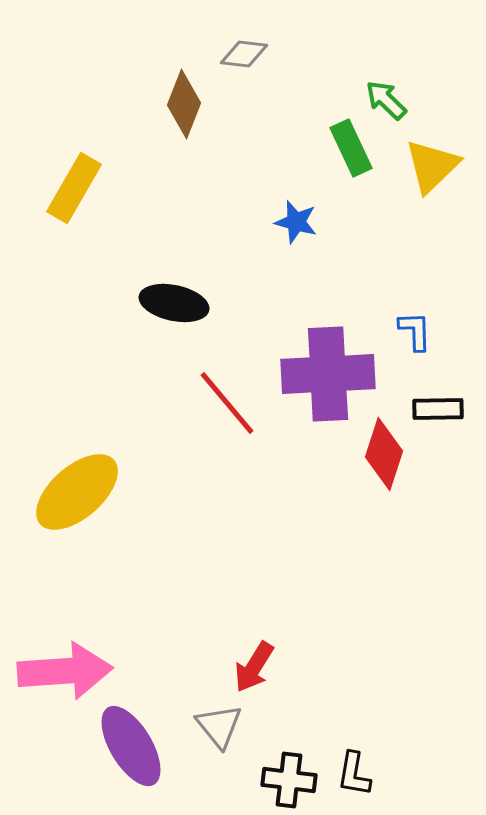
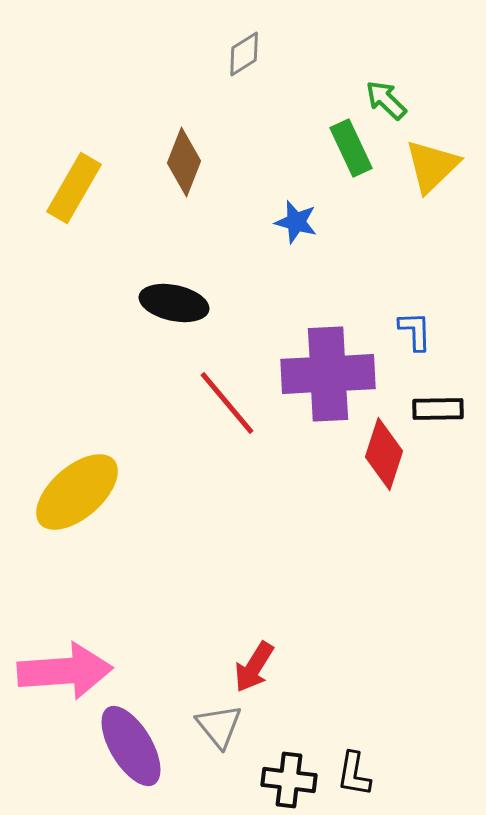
gray diamond: rotated 39 degrees counterclockwise
brown diamond: moved 58 px down
